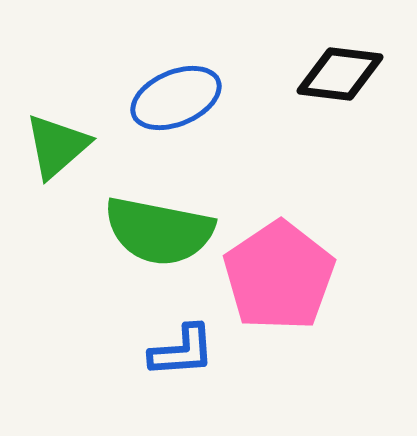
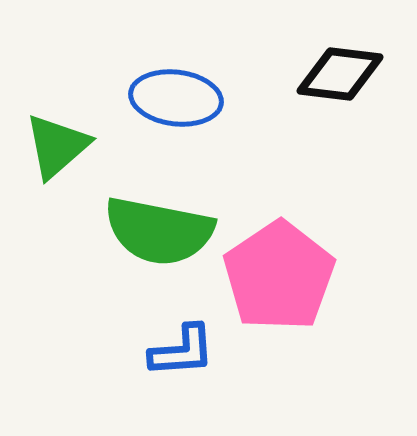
blue ellipse: rotated 30 degrees clockwise
